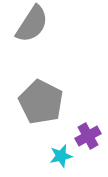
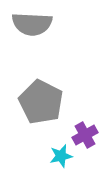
gray semicircle: rotated 60 degrees clockwise
purple cross: moved 3 px left, 1 px up
